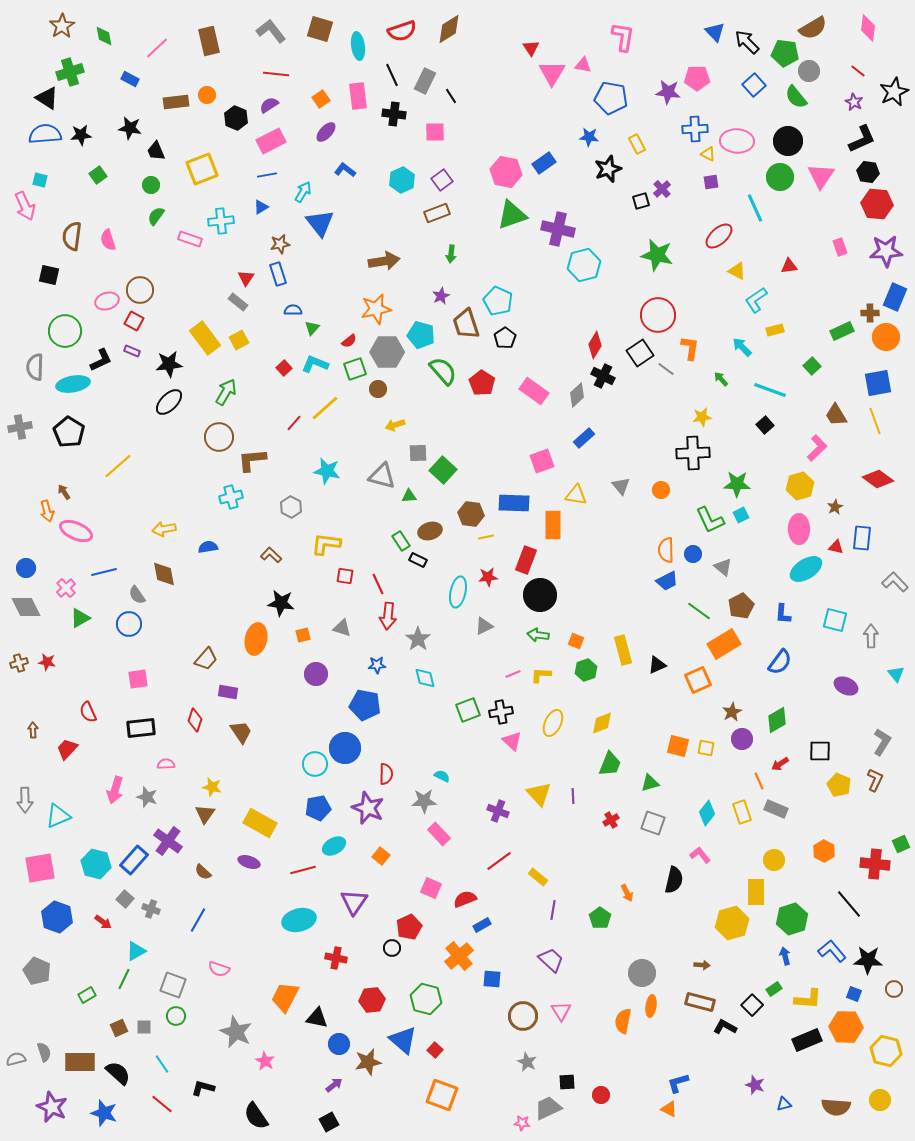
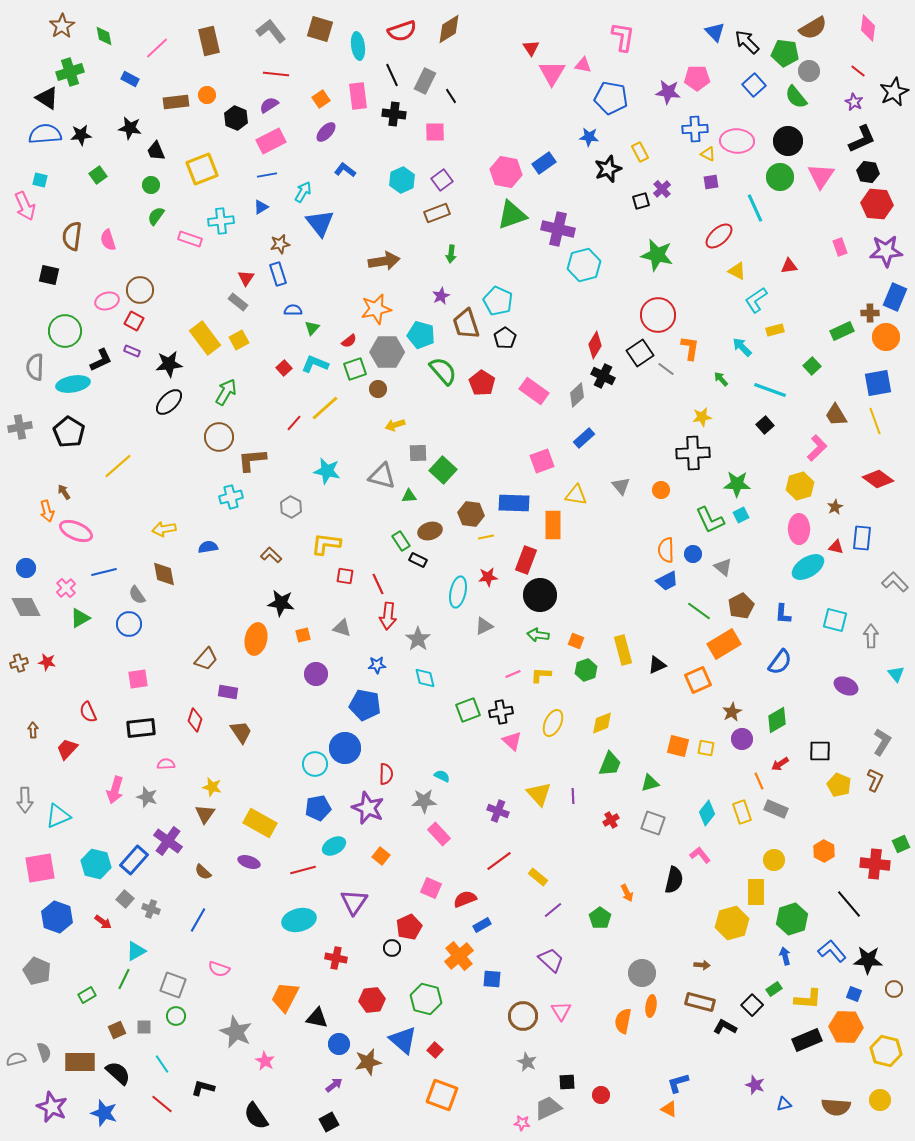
yellow rectangle at (637, 144): moved 3 px right, 8 px down
cyan ellipse at (806, 569): moved 2 px right, 2 px up
purple line at (553, 910): rotated 42 degrees clockwise
brown square at (119, 1028): moved 2 px left, 2 px down
